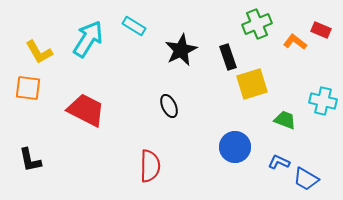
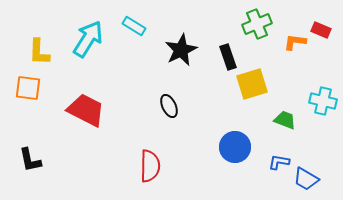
orange L-shape: rotated 30 degrees counterclockwise
yellow L-shape: rotated 32 degrees clockwise
blue L-shape: rotated 15 degrees counterclockwise
